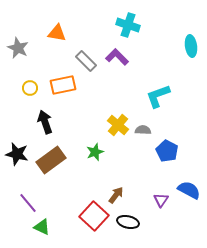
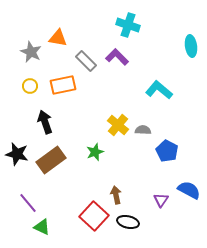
orange triangle: moved 1 px right, 5 px down
gray star: moved 13 px right, 4 px down
yellow circle: moved 2 px up
cyan L-shape: moved 1 px right, 6 px up; rotated 60 degrees clockwise
brown arrow: rotated 48 degrees counterclockwise
